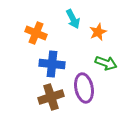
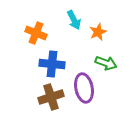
cyan arrow: moved 1 px right, 1 px down
